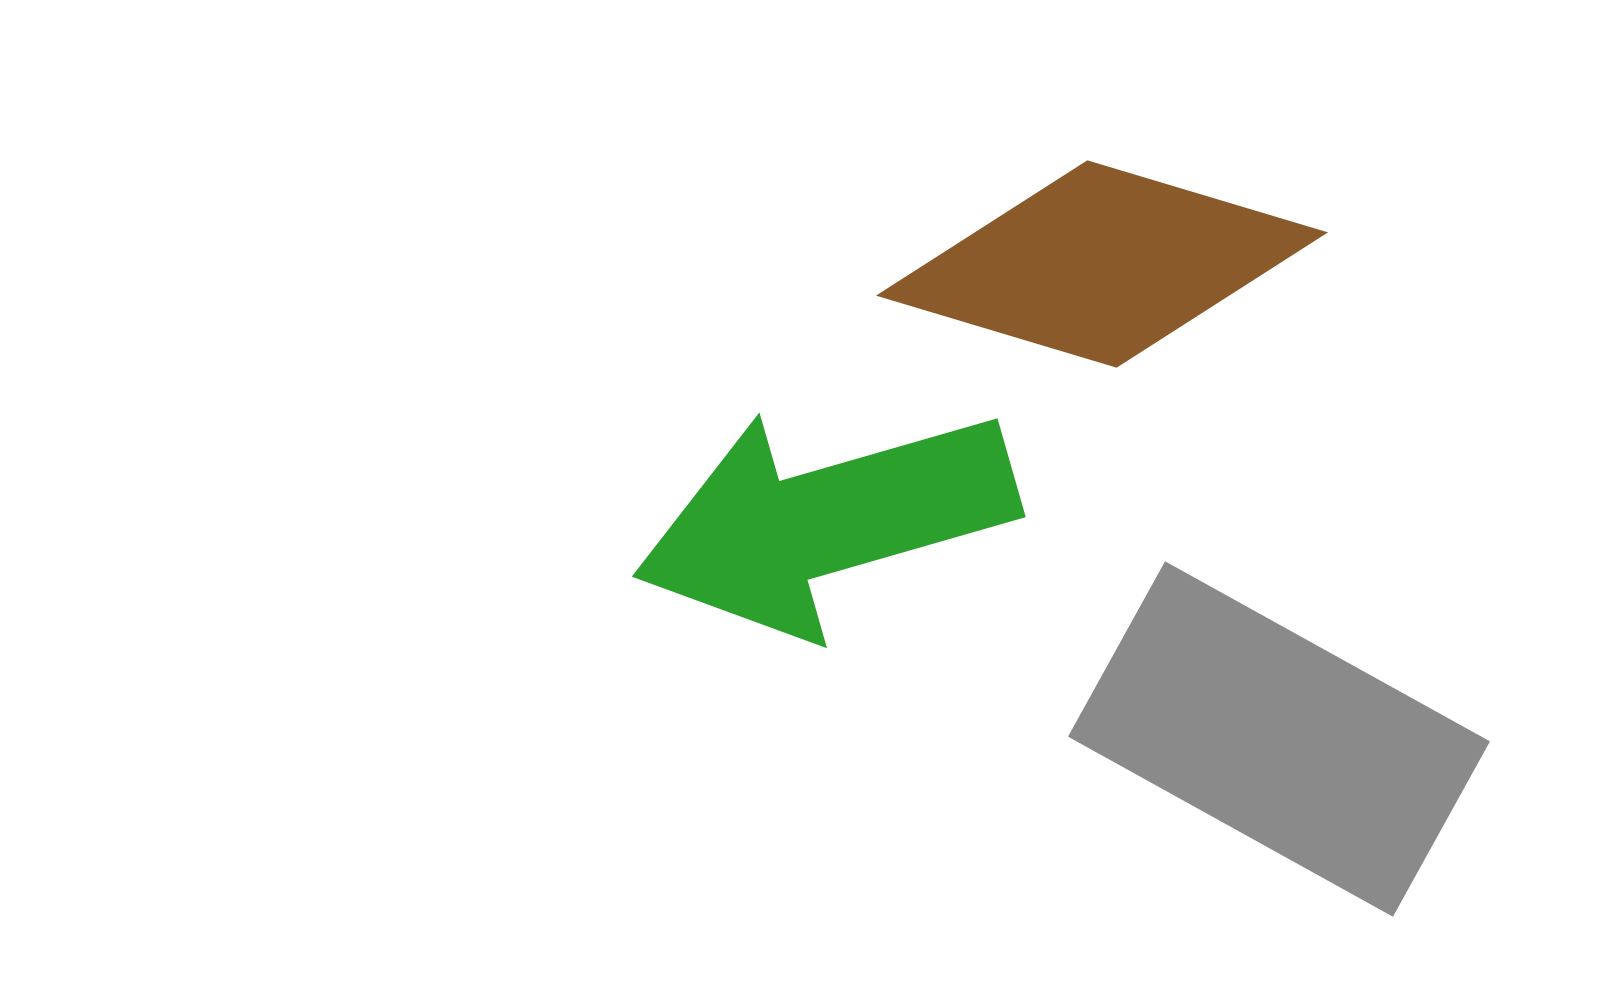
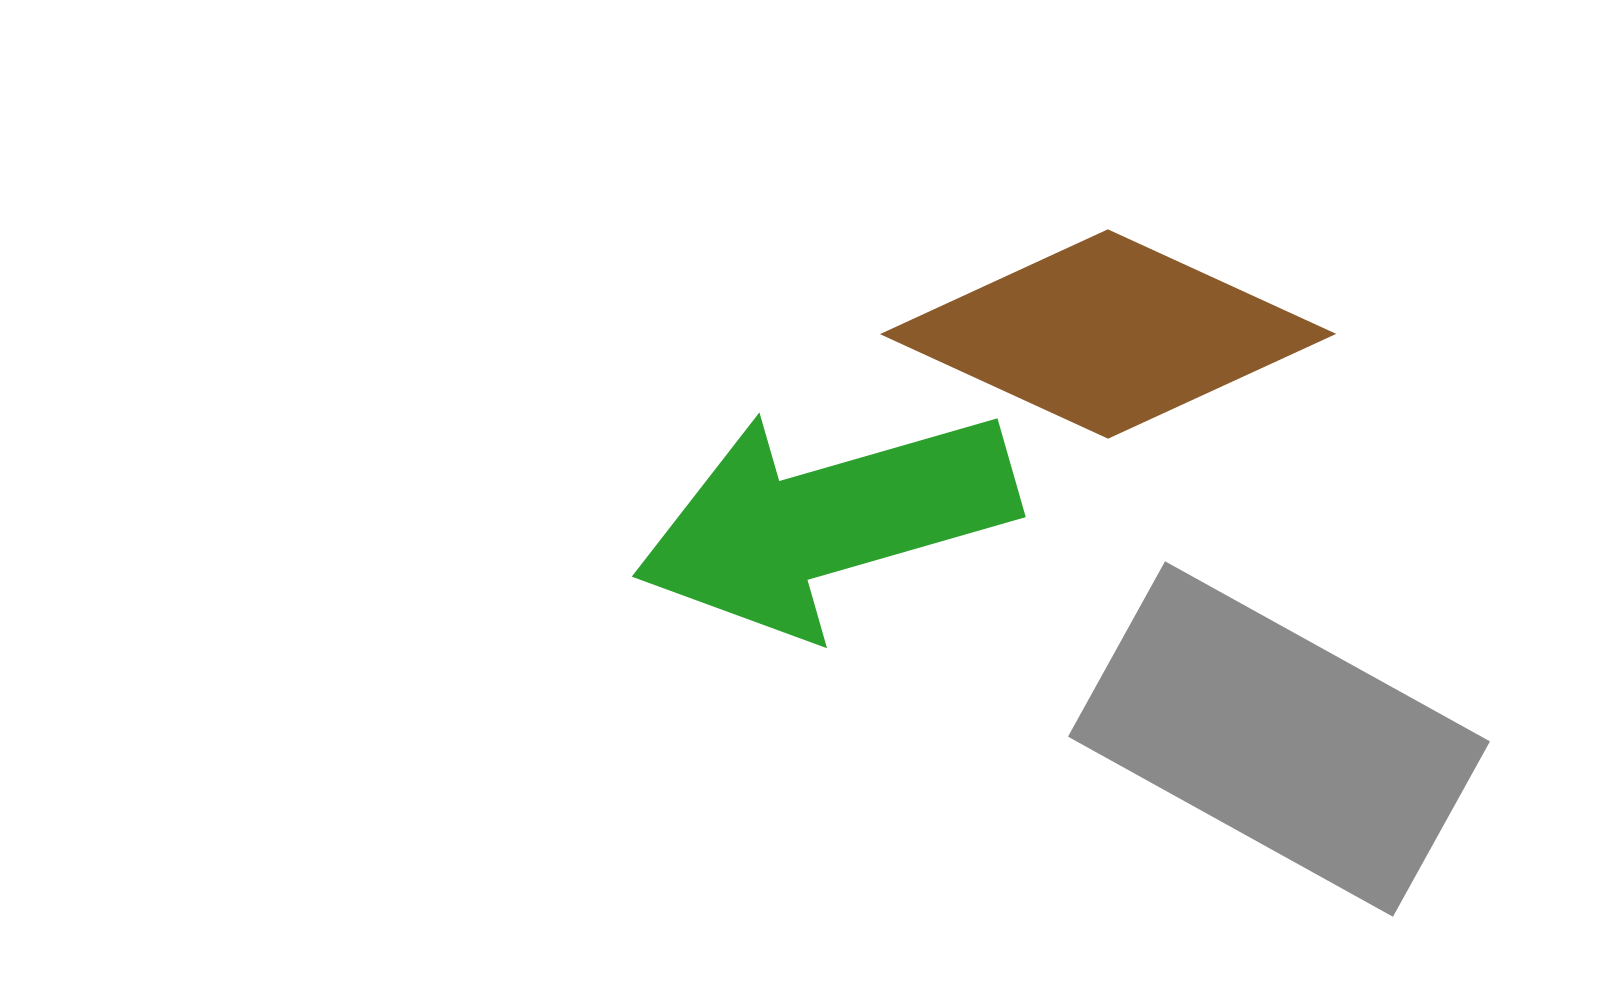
brown diamond: moved 6 px right, 70 px down; rotated 8 degrees clockwise
